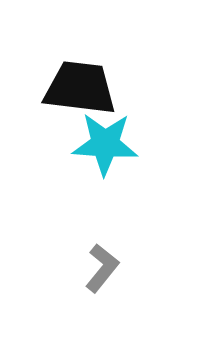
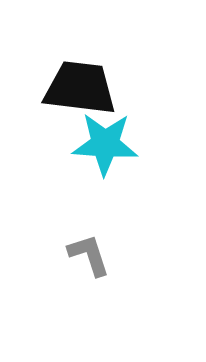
gray L-shape: moved 13 px left, 13 px up; rotated 57 degrees counterclockwise
